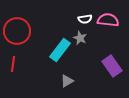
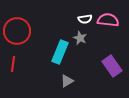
cyan rectangle: moved 2 px down; rotated 15 degrees counterclockwise
